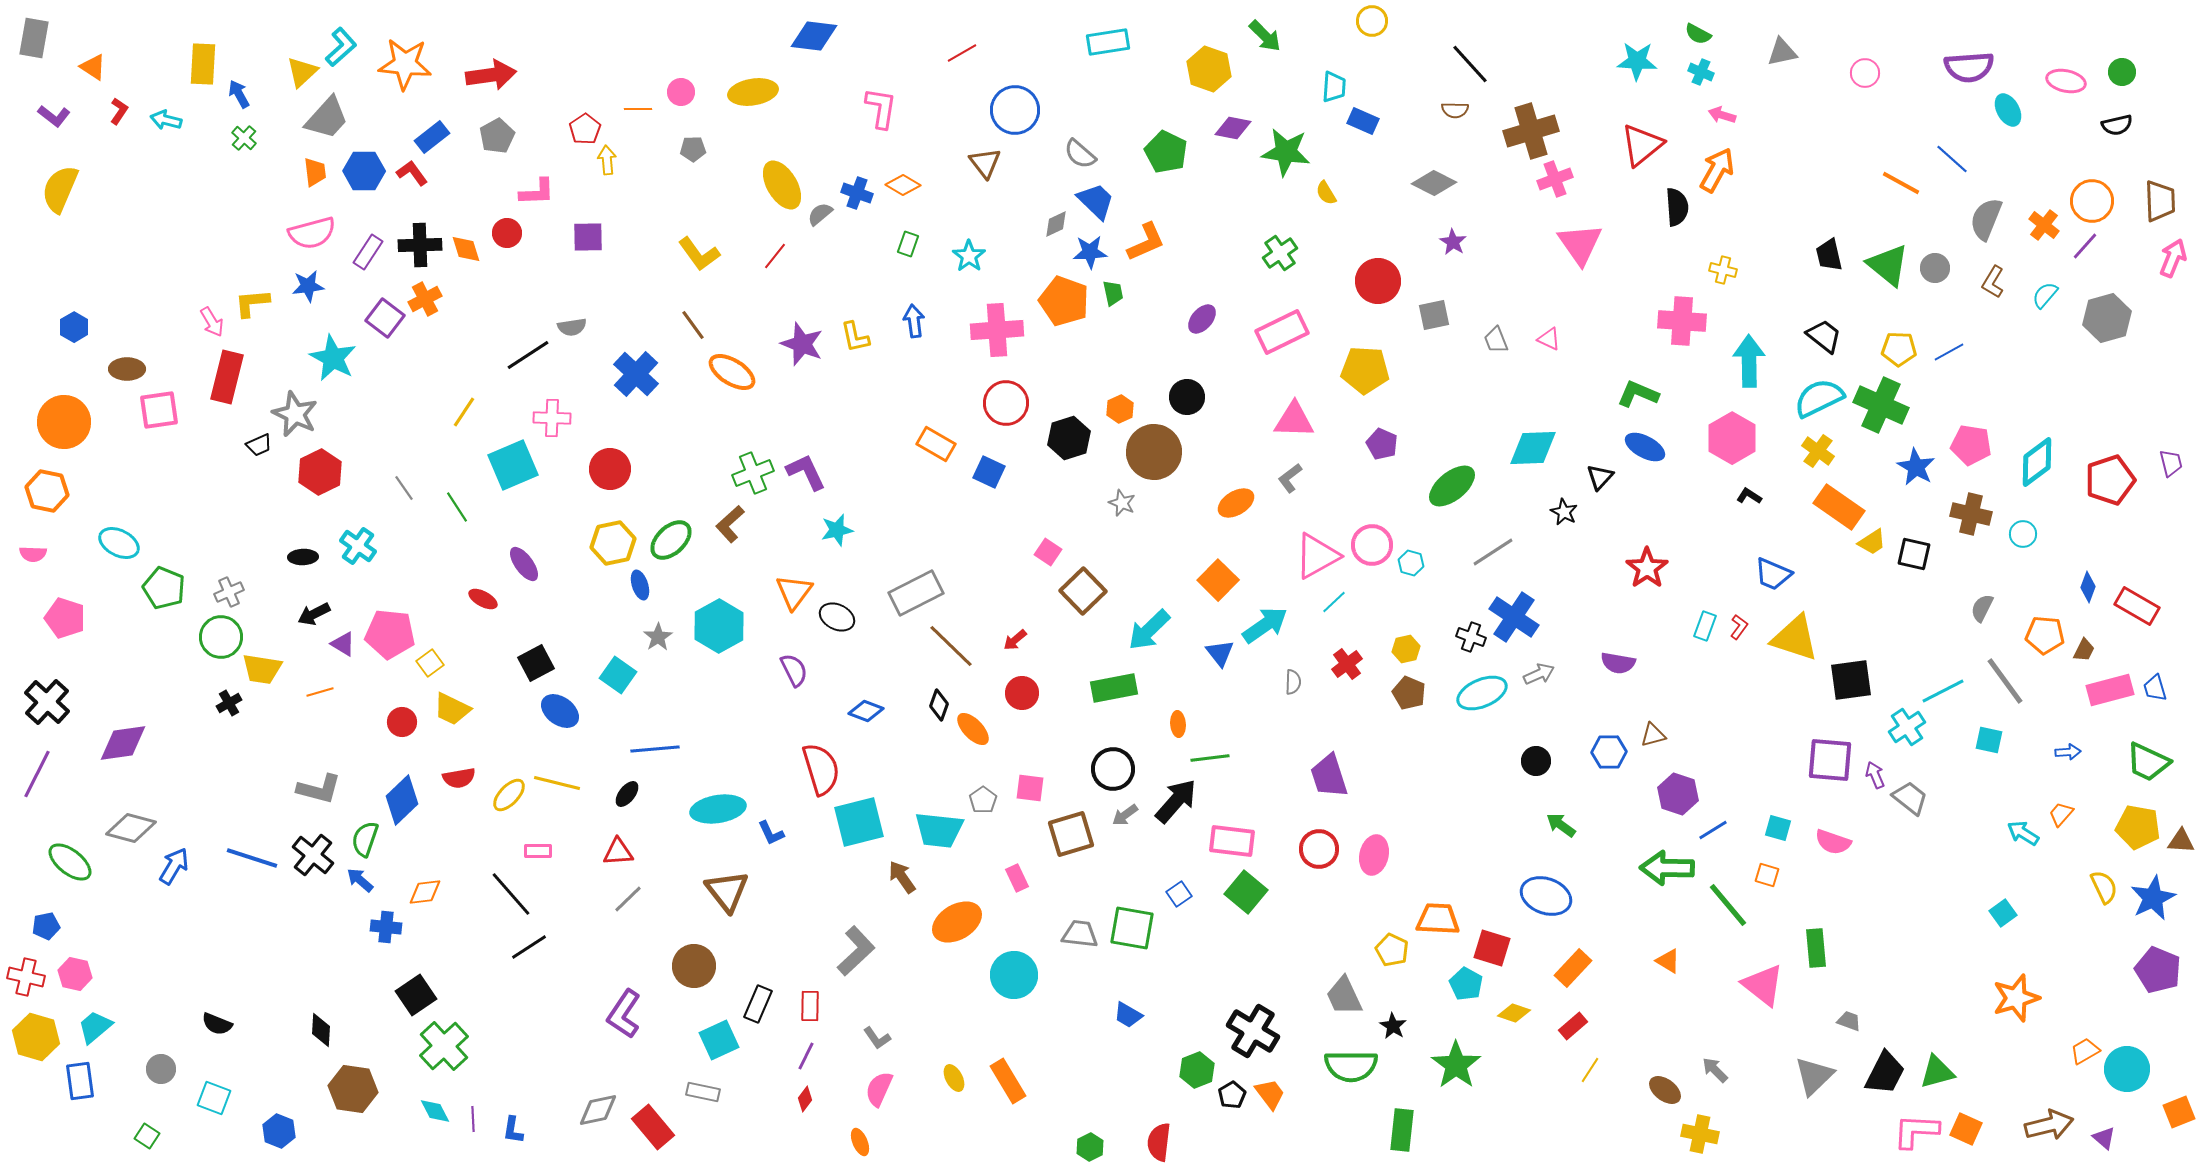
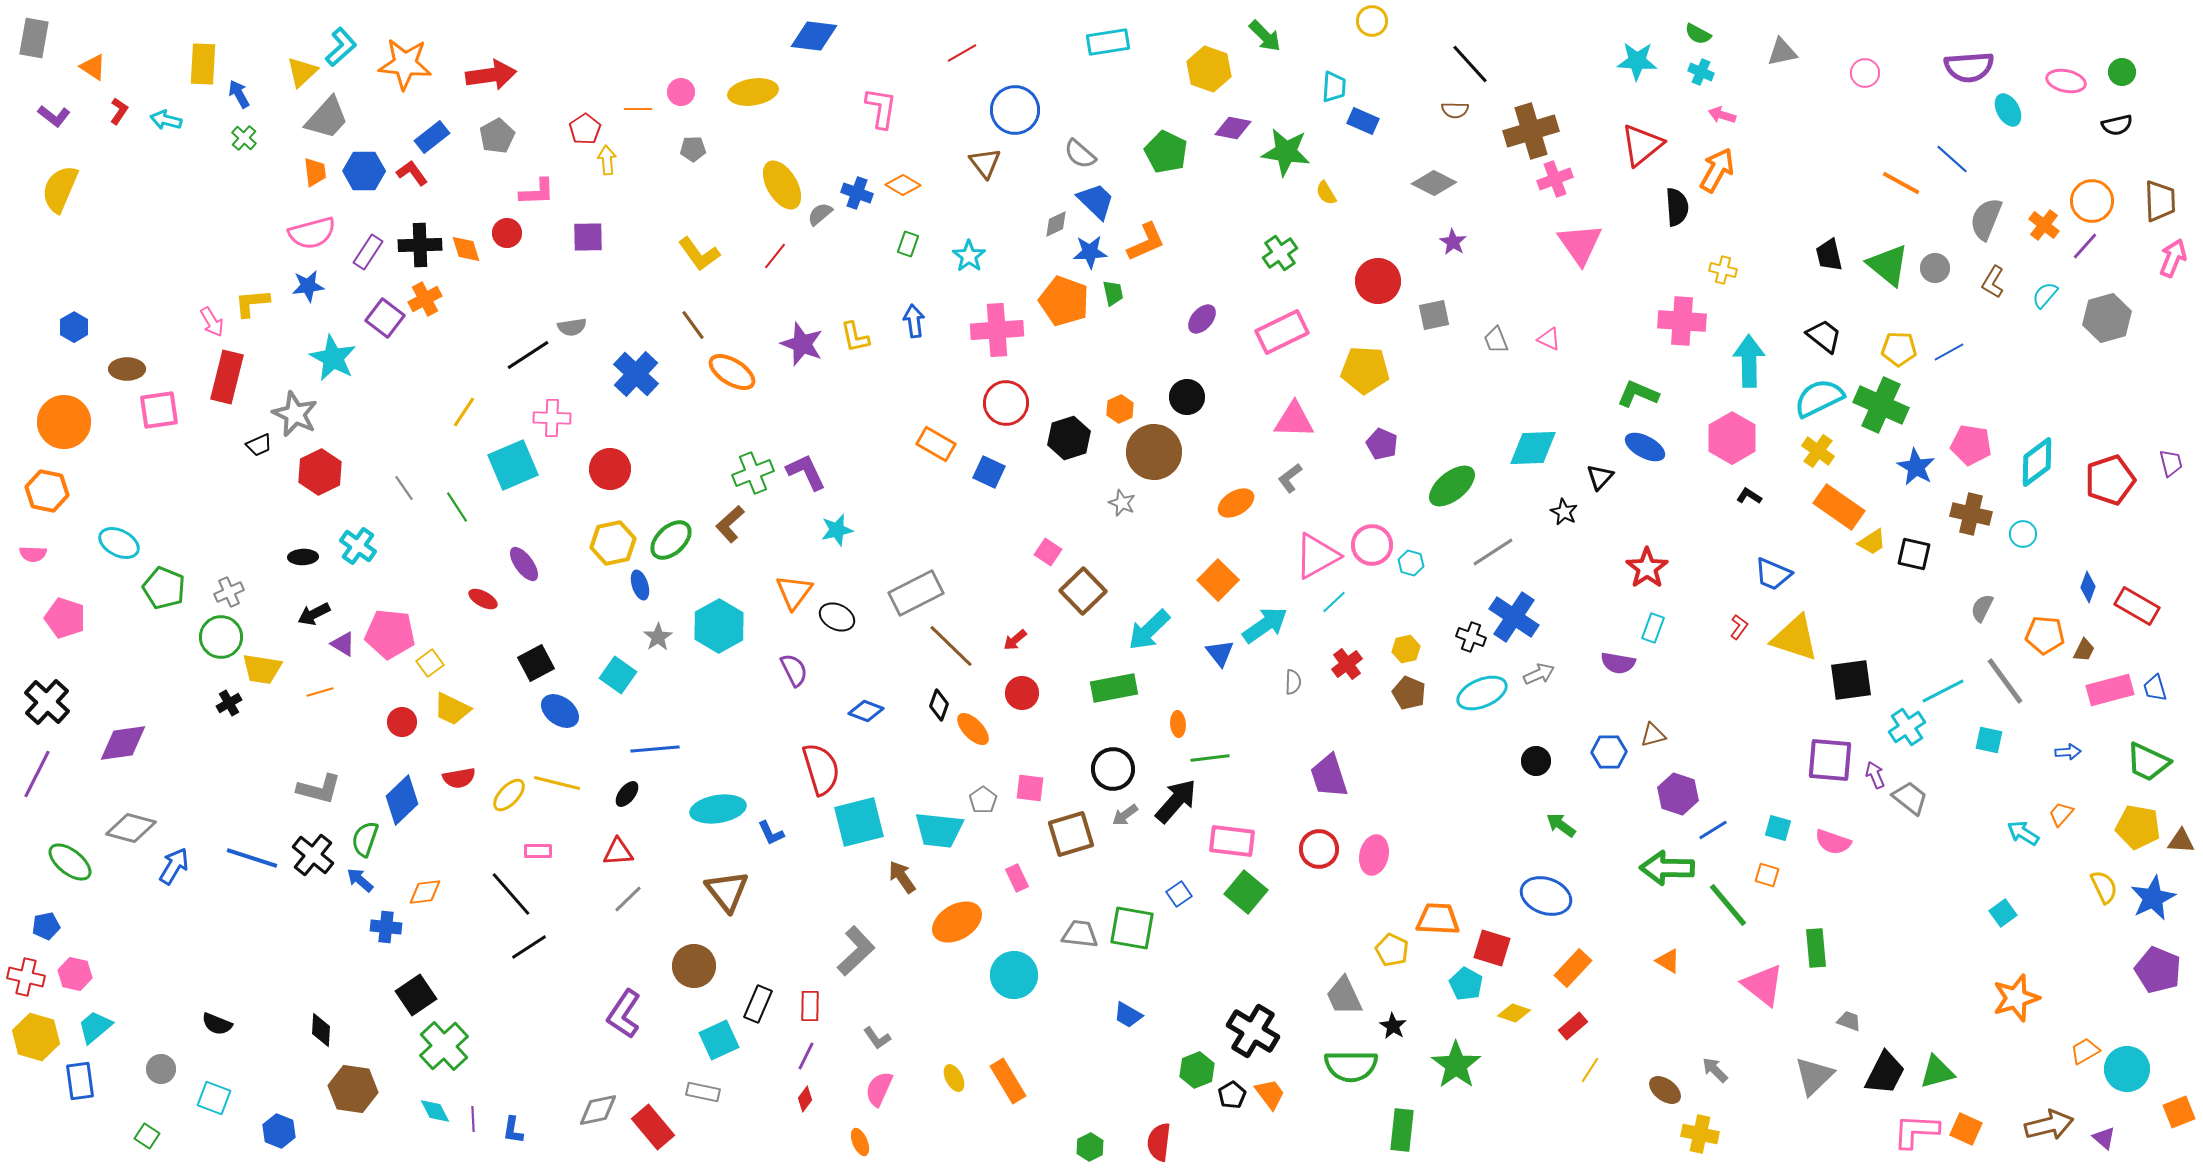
cyan rectangle at (1705, 626): moved 52 px left, 2 px down
